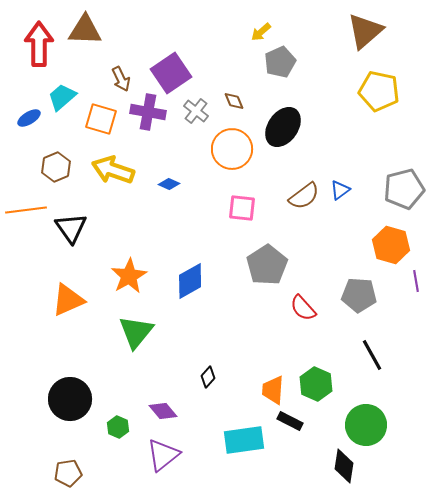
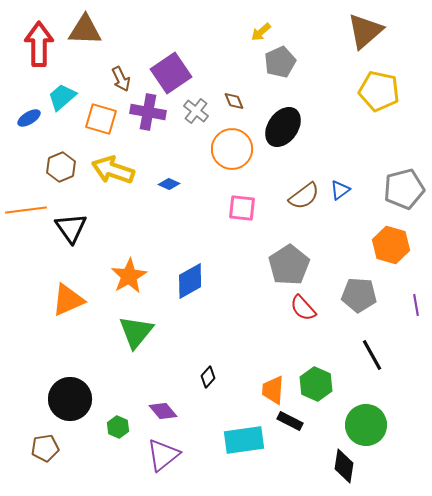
brown hexagon at (56, 167): moved 5 px right
gray pentagon at (267, 265): moved 22 px right
purple line at (416, 281): moved 24 px down
brown pentagon at (68, 473): moved 23 px left, 25 px up
